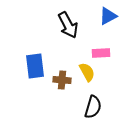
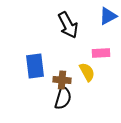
black semicircle: moved 30 px left, 9 px up
